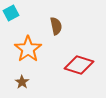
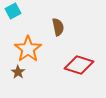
cyan square: moved 2 px right, 2 px up
brown semicircle: moved 2 px right, 1 px down
brown star: moved 4 px left, 10 px up
